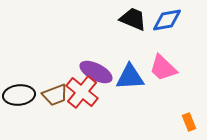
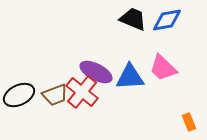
black ellipse: rotated 20 degrees counterclockwise
